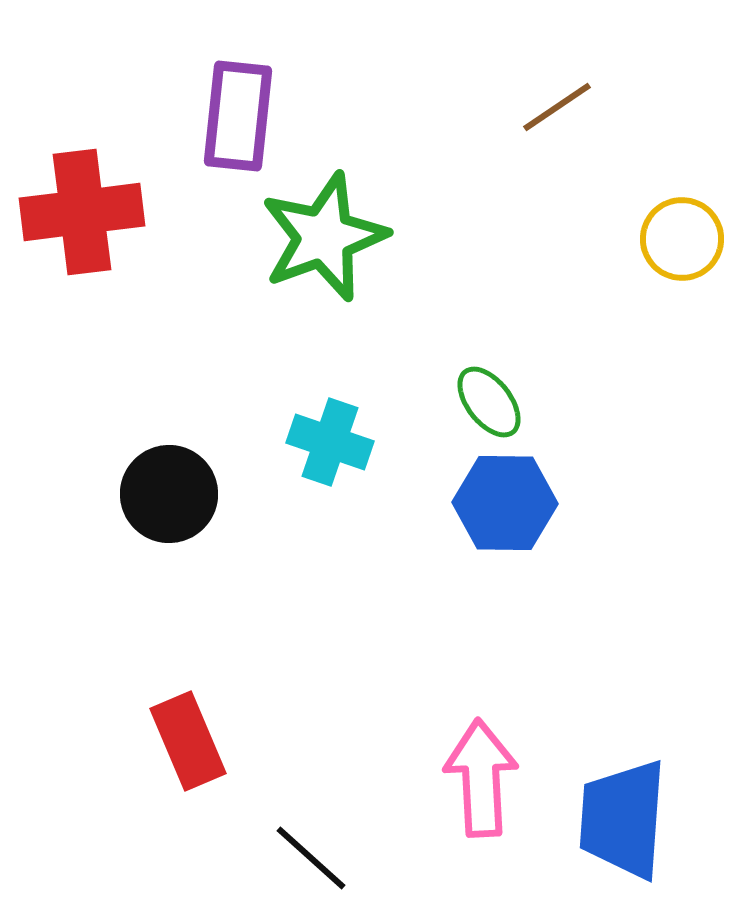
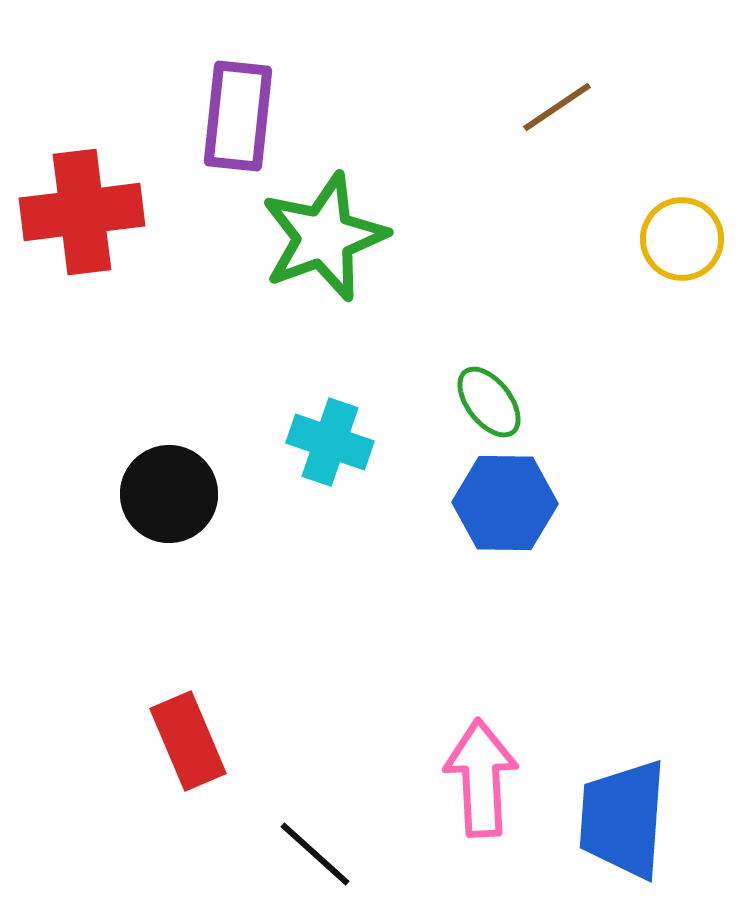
black line: moved 4 px right, 4 px up
